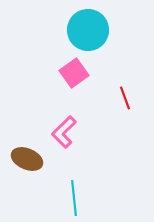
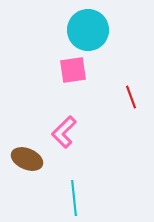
pink square: moved 1 px left, 3 px up; rotated 28 degrees clockwise
red line: moved 6 px right, 1 px up
